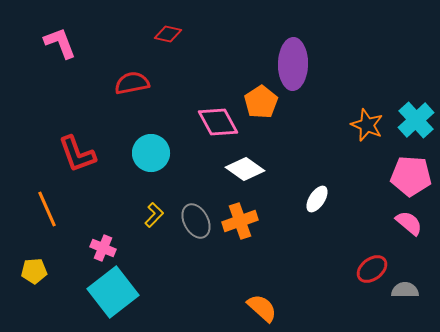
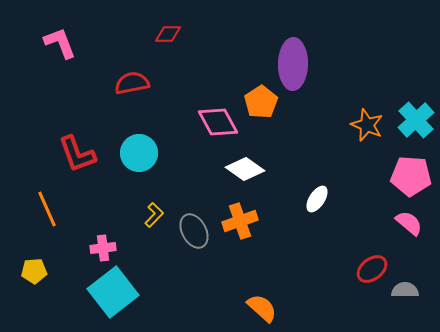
red diamond: rotated 12 degrees counterclockwise
cyan circle: moved 12 px left
gray ellipse: moved 2 px left, 10 px down
pink cross: rotated 30 degrees counterclockwise
